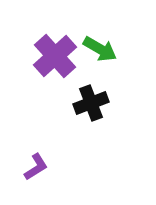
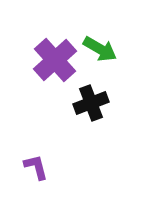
purple cross: moved 4 px down
purple L-shape: rotated 72 degrees counterclockwise
